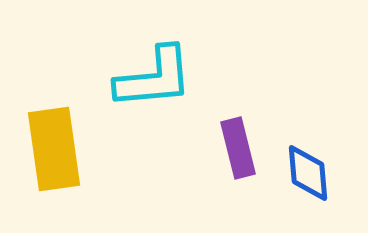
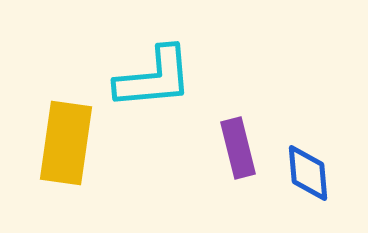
yellow rectangle: moved 12 px right, 6 px up; rotated 16 degrees clockwise
